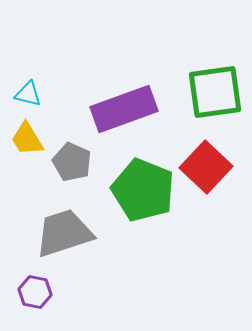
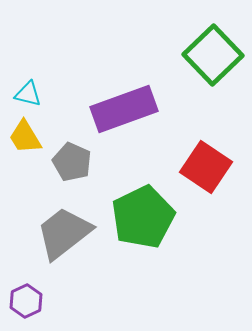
green square: moved 2 px left, 37 px up; rotated 36 degrees counterclockwise
yellow trapezoid: moved 2 px left, 2 px up
red square: rotated 9 degrees counterclockwise
green pentagon: moved 27 px down; rotated 24 degrees clockwise
gray trapezoid: rotated 20 degrees counterclockwise
purple hexagon: moved 9 px left, 9 px down; rotated 24 degrees clockwise
